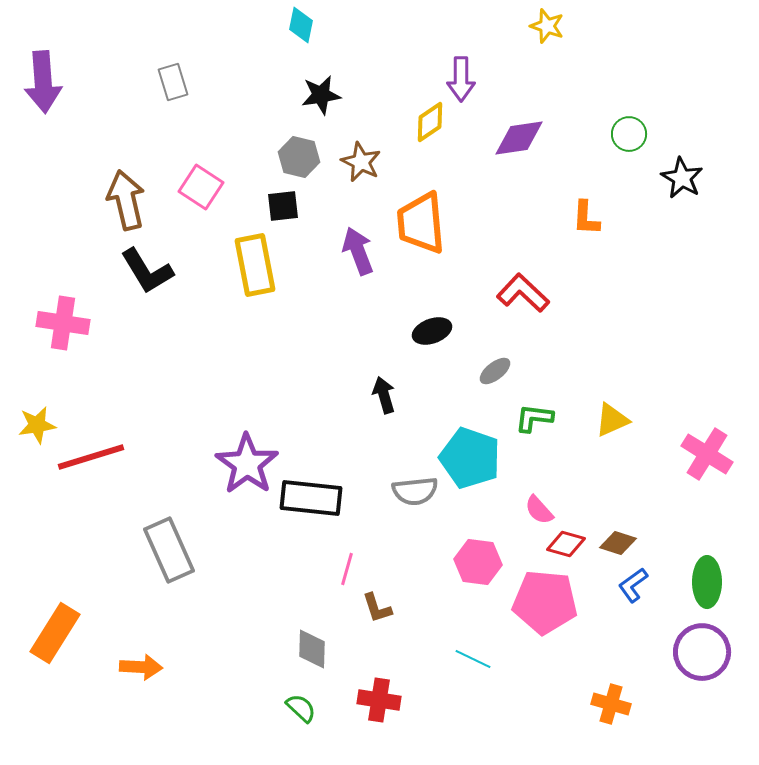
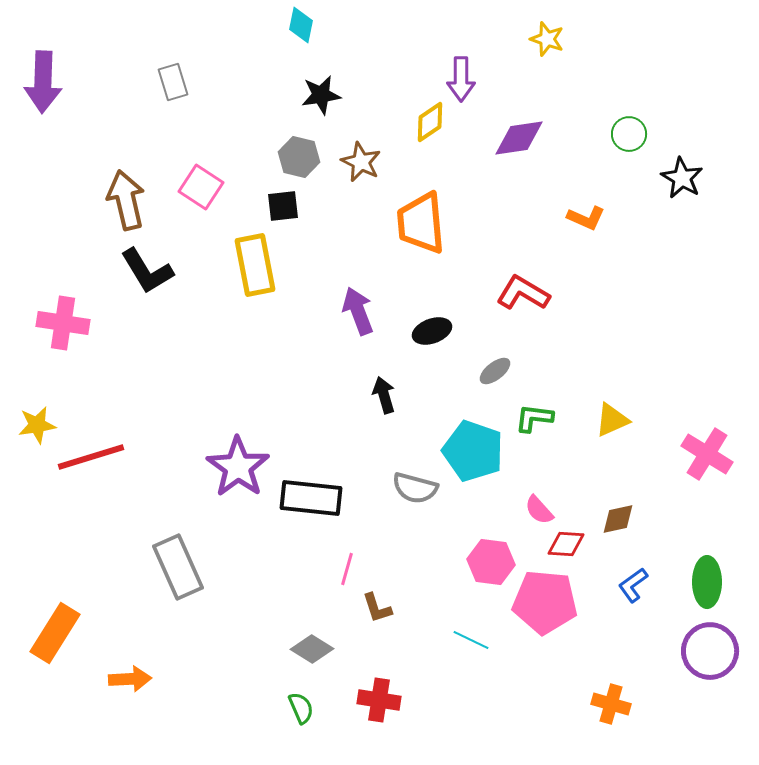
yellow star at (547, 26): moved 13 px down
purple arrow at (43, 82): rotated 6 degrees clockwise
orange L-shape at (586, 218): rotated 69 degrees counterclockwise
purple arrow at (358, 251): moved 60 px down
red L-shape at (523, 293): rotated 12 degrees counterclockwise
cyan pentagon at (470, 458): moved 3 px right, 7 px up
purple star at (247, 464): moved 9 px left, 3 px down
gray semicircle at (415, 491): moved 3 px up; rotated 21 degrees clockwise
brown diamond at (618, 543): moved 24 px up; rotated 30 degrees counterclockwise
red diamond at (566, 544): rotated 12 degrees counterclockwise
gray rectangle at (169, 550): moved 9 px right, 17 px down
pink hexagon at (478, 562): moved 13 px right
gray diamond at (312, 649): rotated 60 degrees counterclockwise
purple circle at (702, 652): moved 8 px right, 1 px up
cyan line at (473, 659): moved 2 px left, 19 px up
orange arrow at (141, 667): moved 11 px left, 12 px down; rotated 6 degrees counterclockwise
green semicircle at (301, 708): rotated 24 degrees clockwise
